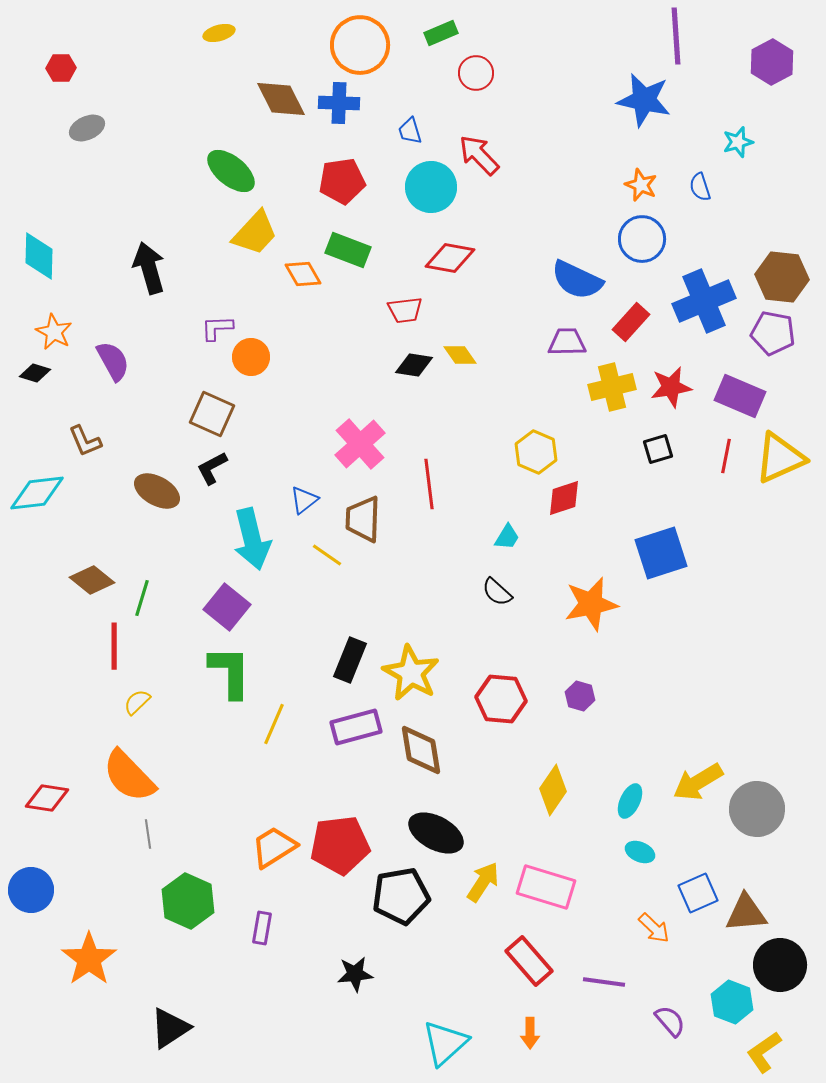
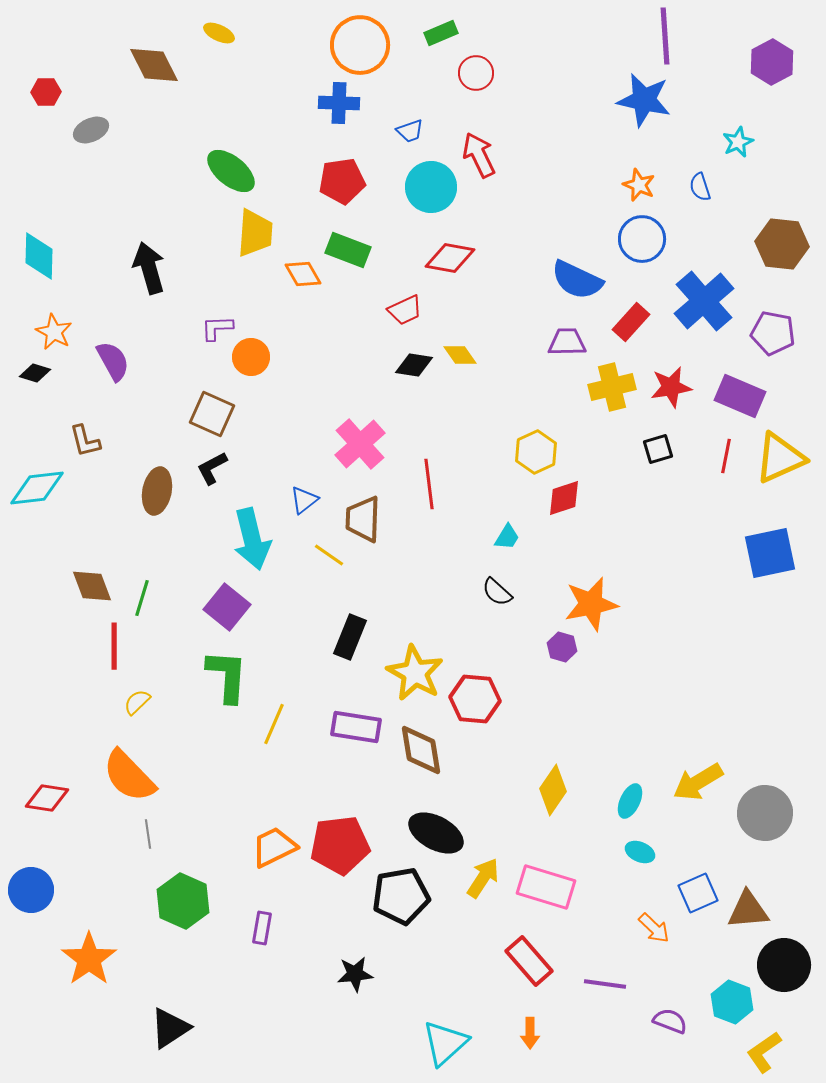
yellow ellipse at (219, 33): rotated 40 degrees clockwise
purple line at (676, 36): moved 11 px left
red hexagon at (61, 68): moved 15 px left, 24 px down
brown diamond at (281, 99): moved 127 px left, 34 px up
gray ellipse at (87, 128): moved 4 px right, 2 px down
blue trapezoid at (410, 131): rotated 92 degrees counterclockwise
cyan star at (738, 142): rotated 8 degrees counterclockwise
red arrow at (479, 155): rotated 18 degrees clockwise
orange star at (641, 185): moved 2 px left
yellow trapezoid at (255, 233): rotated 39 degrees counterclockwise
brown hexagon at (782, 277): moved 33 px up
blue cross at (704, 301): rotated 18 degrees counterclockwise
red trapezoid at (405, 310): rotated 18 degrees counterclockwise
brown L-shape at (85, 441): rotated 9 degrees clockwise
yellow hexagon at (536, 452): rotated 12 degrees clockwise
brown ellipse at (157, 491): rotated 72 degrees clockwise
cyan diamond at (37, 493): moved 5 px up
blue square at (661, 553): moved 109 px right; rotated 6 degrees clockwise
yellow line at (327, 555): moved 2 px right
brown diamond at (92, 580): moved 6 px down; rotated 30 degrees clockwise
black rectangle at (350, 660): moved 23 px up
green L-shape at (230, 672): moved 3 px left, 4 px down; rotated 4 degrees clockwise
yellow star at (411, 673): moved 4 px right
purple hexagon at (580, 696): moved 18 px left, 49 px up
red hexagon at (501, 699): moved 26 px left
purple rectangle at (356, 727): rotated 24 degrees clockwise
gray circle at (757, 809): moved 8 px right, 4 px down
orange trapezoid at (274, 847): rotated 6 degrees clockwise
yellow arrow at (483, 882): moved 4 px up
green hexagon at (188, 901): moved 5 px left
brown triangle at (746, 913): moved 2 px right, 3 px up
black circle at (780, 965): moved 4 px right
purple line at (604, 982): moved 1 px right, 2 px down
purple semicircle at (670, 1021): rotated 28 degrees counterclockwise
